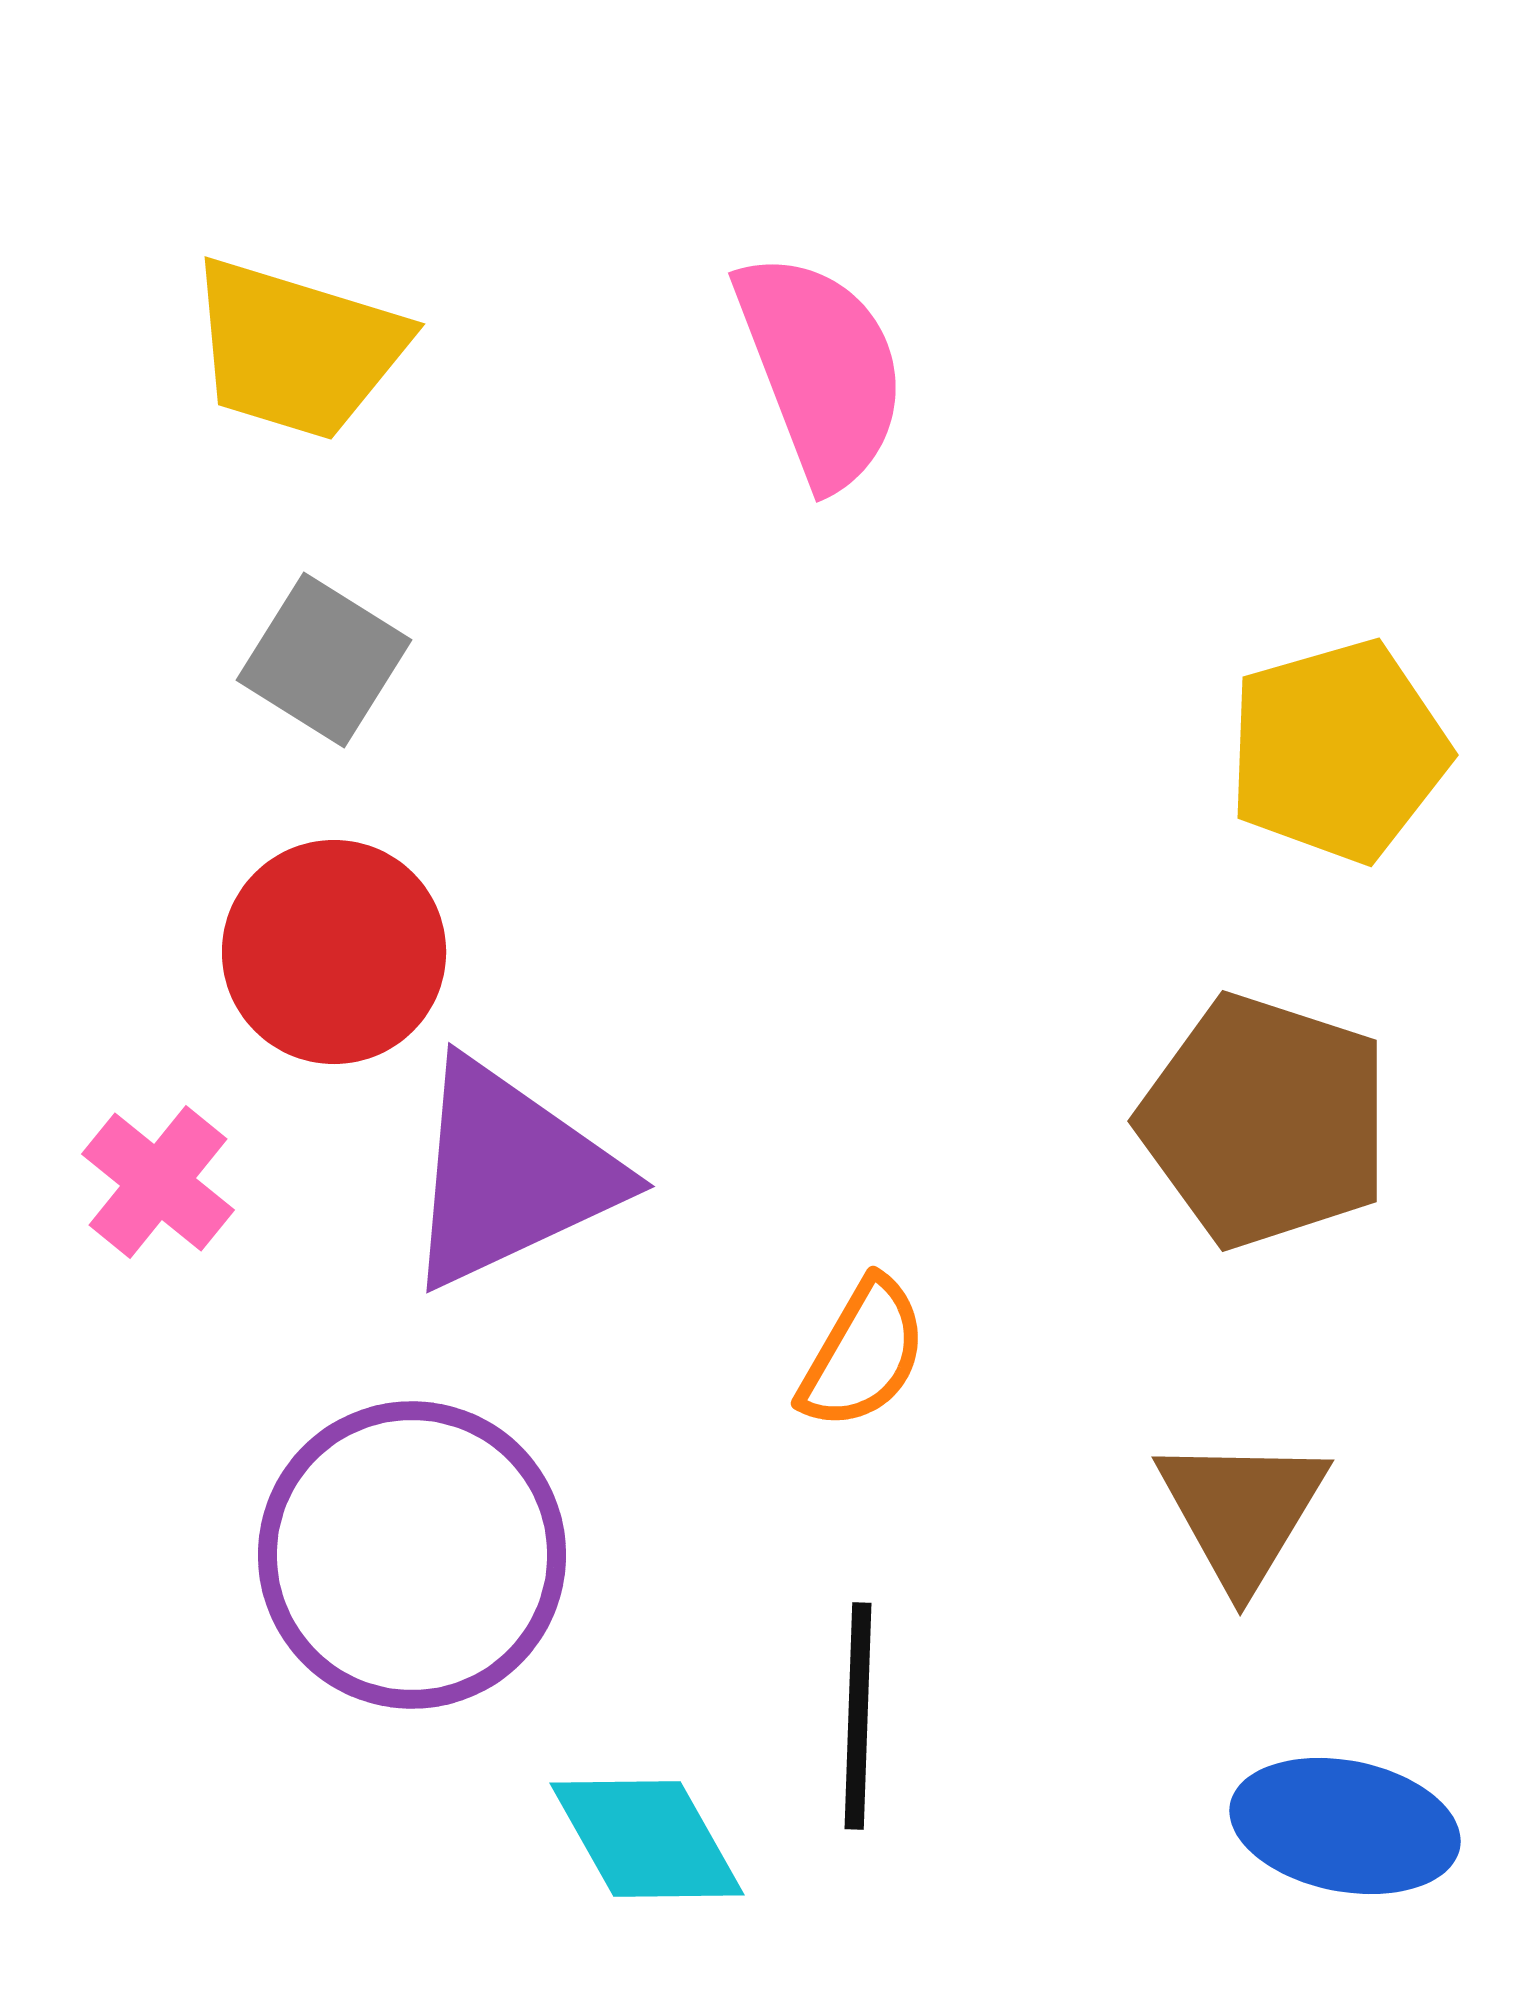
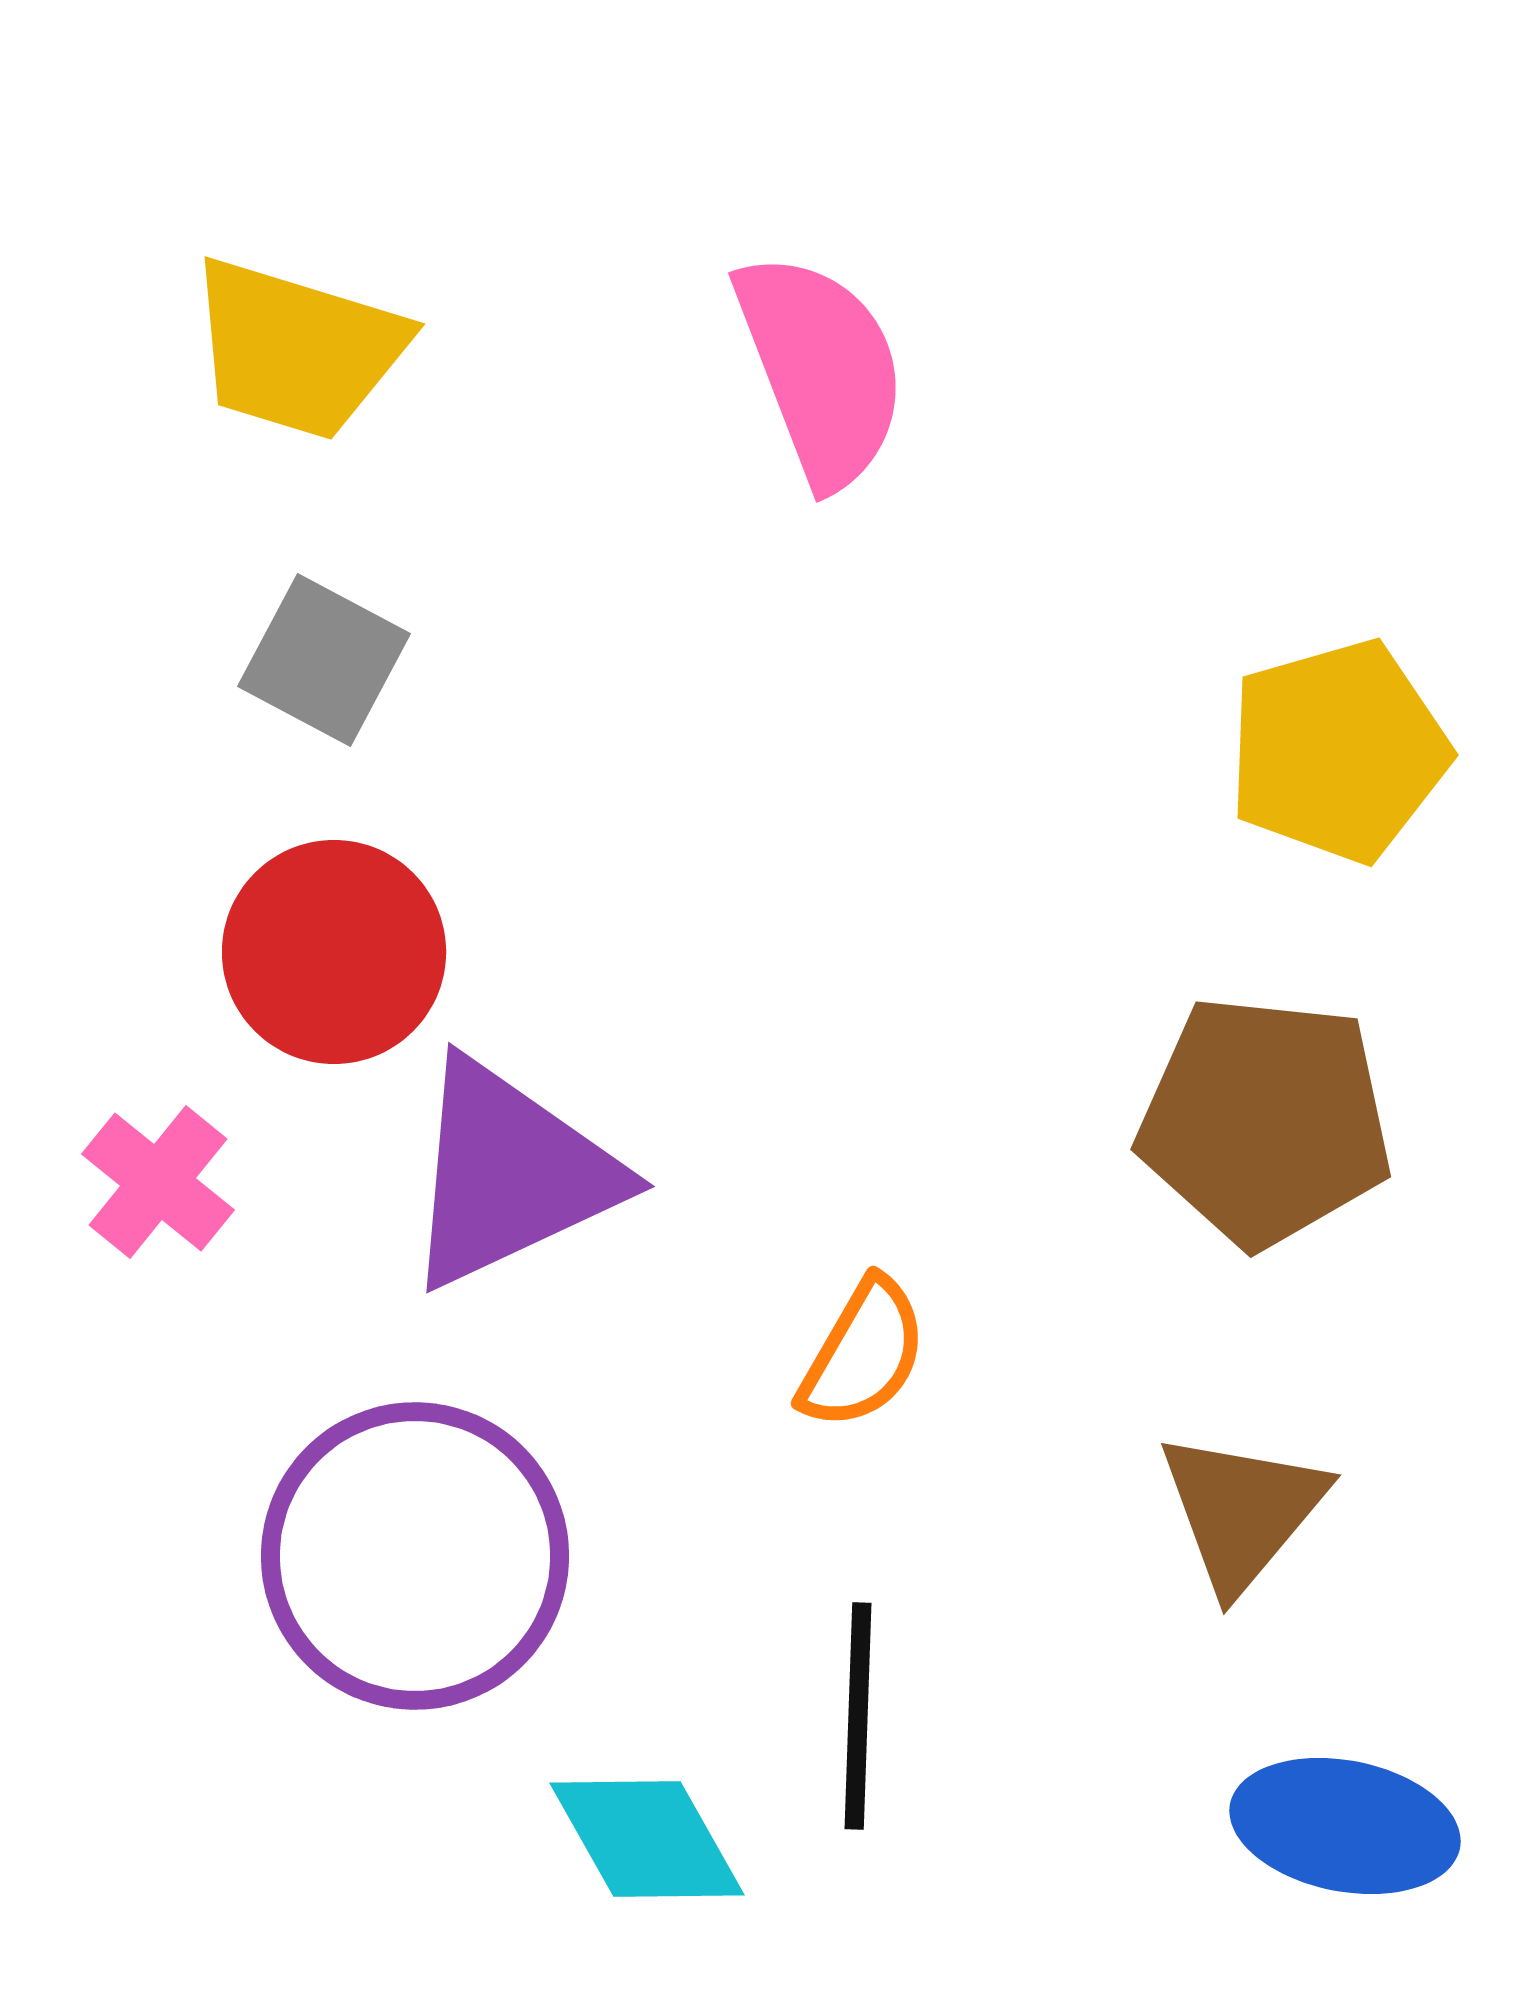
gray square: rotated 4 degrees counterclockwise
brown pentagon: rotated 12 degrees counterclockwise
brown triangle: rotated 9 degrees clockwise
purple circle: moved 3 px right, 1 px down
